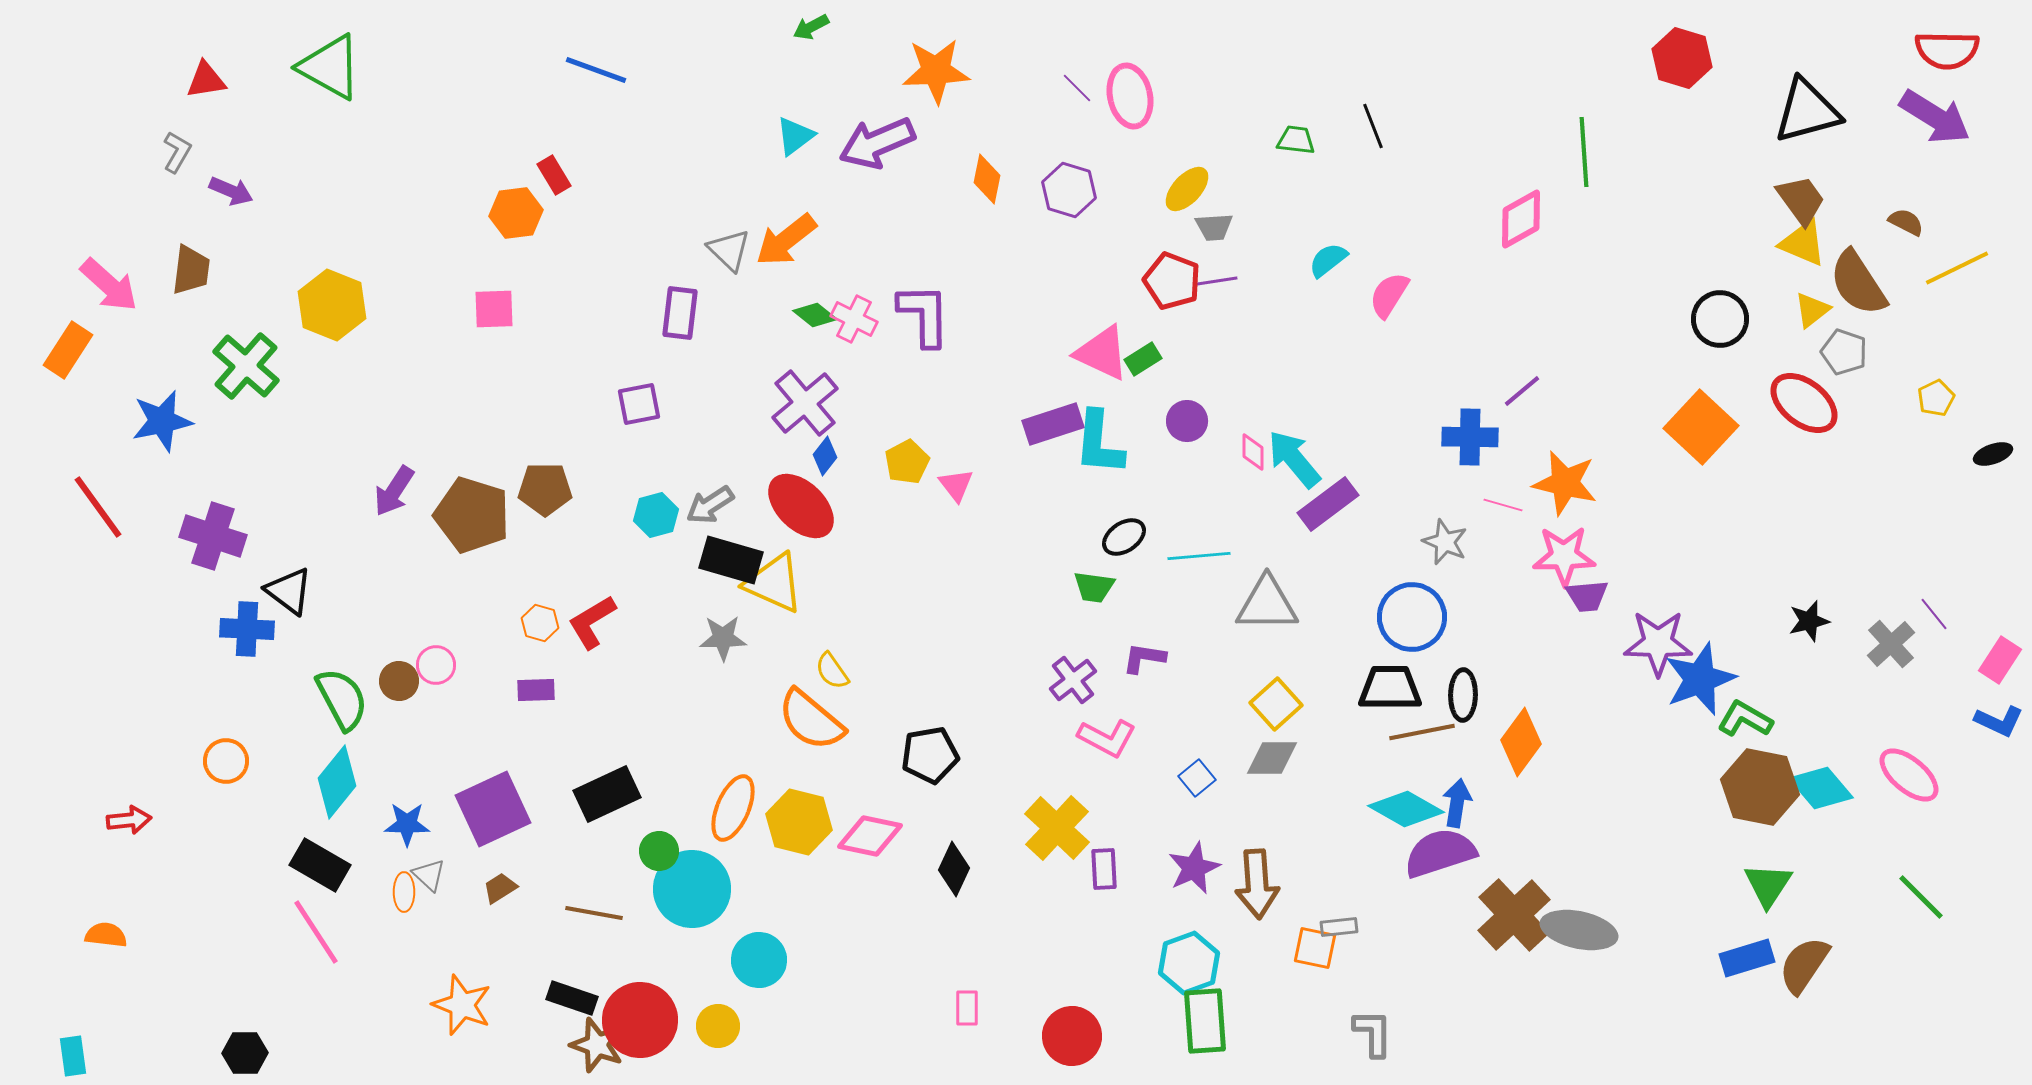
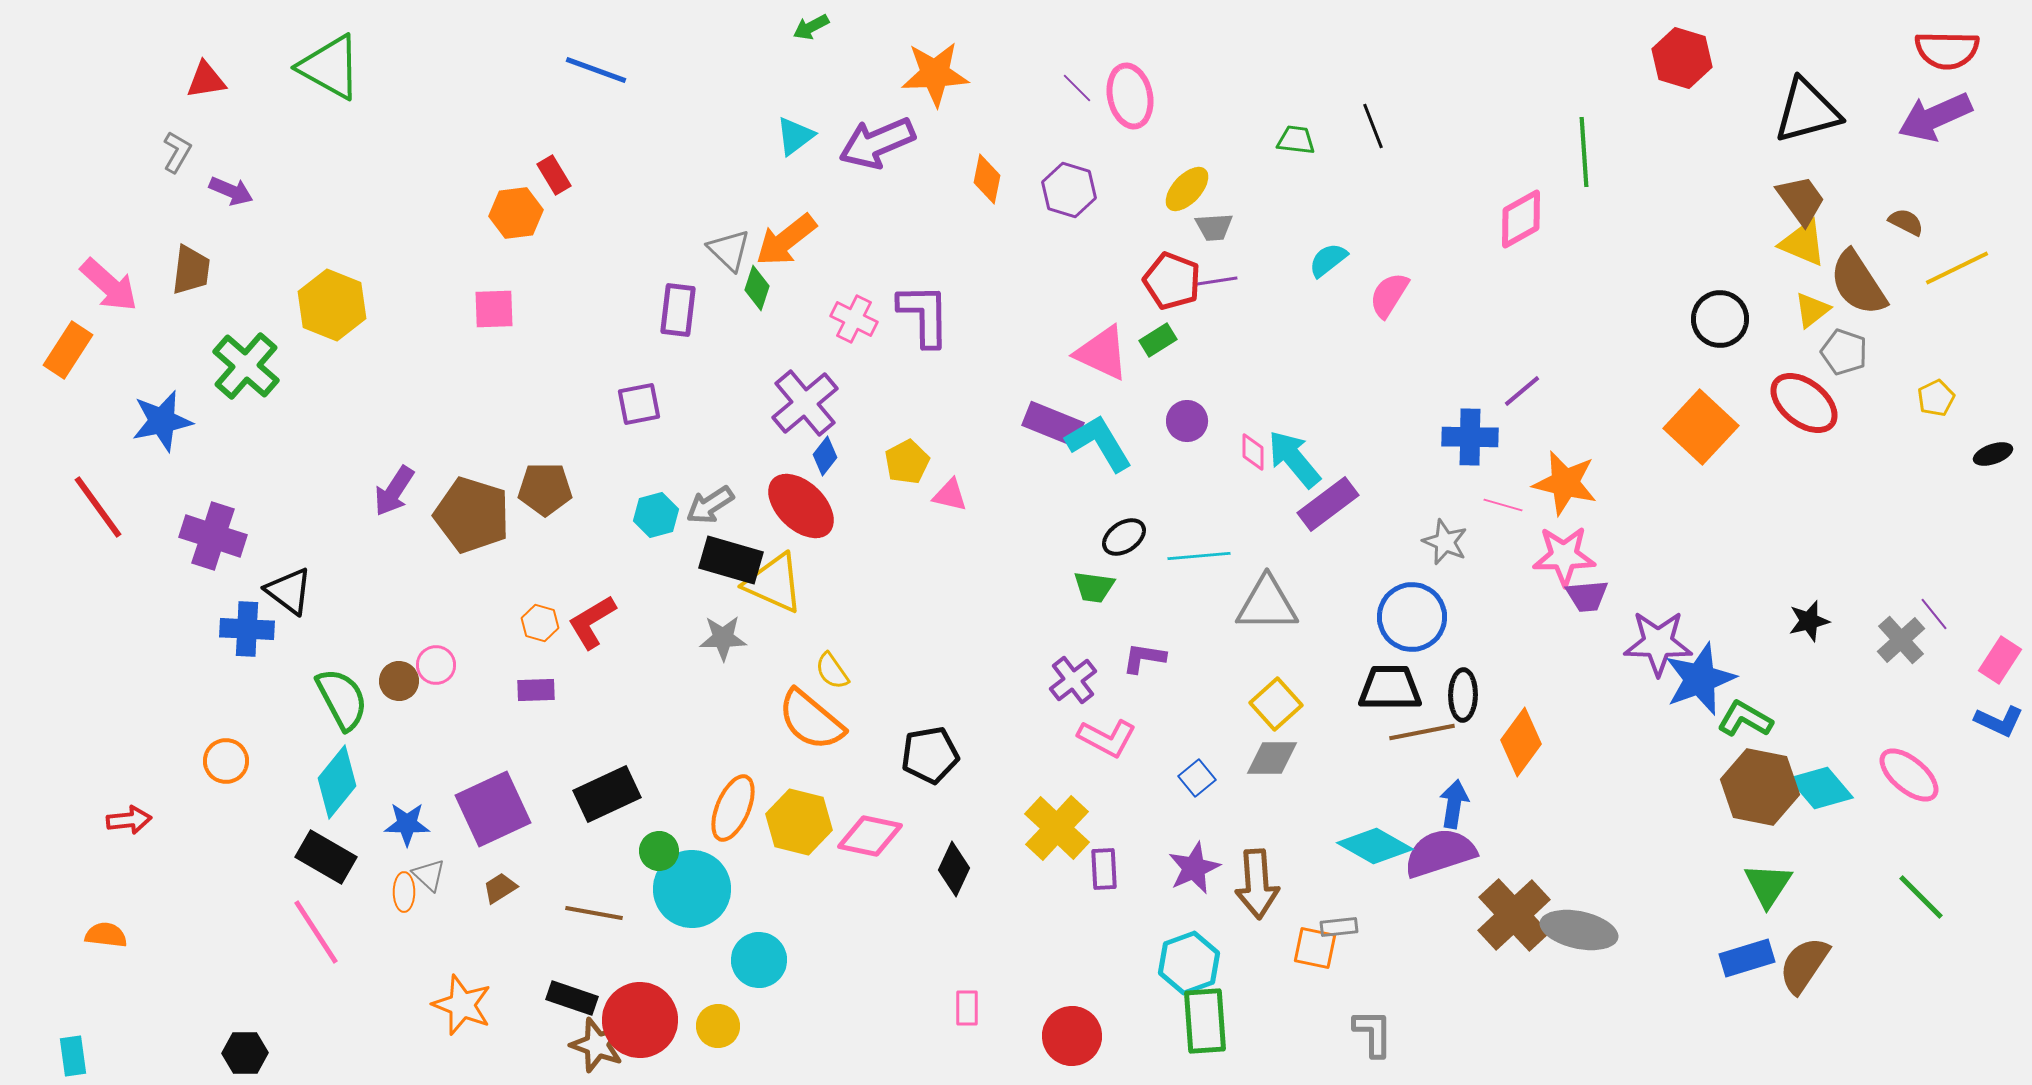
orange star at (936, 71): moved 1 px left, 3 px down
purple arrow at (1935, 117): rotated 124 degrees clockwise
purple rectangle at (680, 313): moved 2 px left, 3 px up
green diamond at (815, 315): moved 58 px left, 27 px up; rotated 69 degrees clockwise
green rectangle at (1143, 359): moved 15 px right, 19 px up
purple rectangle at (1053, 424): rotated 40 degrees clockwise
cyan L-shape at (1099, 443): rotated 144 degrees clockwise
pink triangle at (956, 485): moved 6 px left, 10 px down; rotated 39 degrees counterclockwise
gray cross at (1891, 644): moved 10 px right, 4 px up
blue arrow at (1457, 803): moved 3 px left, 1 px down
cyan diamond at (1406, 809): moved 31 px left, 37 px down
black rectangle at (320, 865): moved 6 px right, 8 px up
